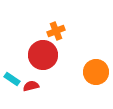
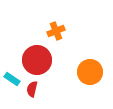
red circle: moved 6 px left, 5 px down
orange circle: moved 6 px left
red semicircle: moved 1 px right, 3 px down; rotated 63 degrees counterclockwise
